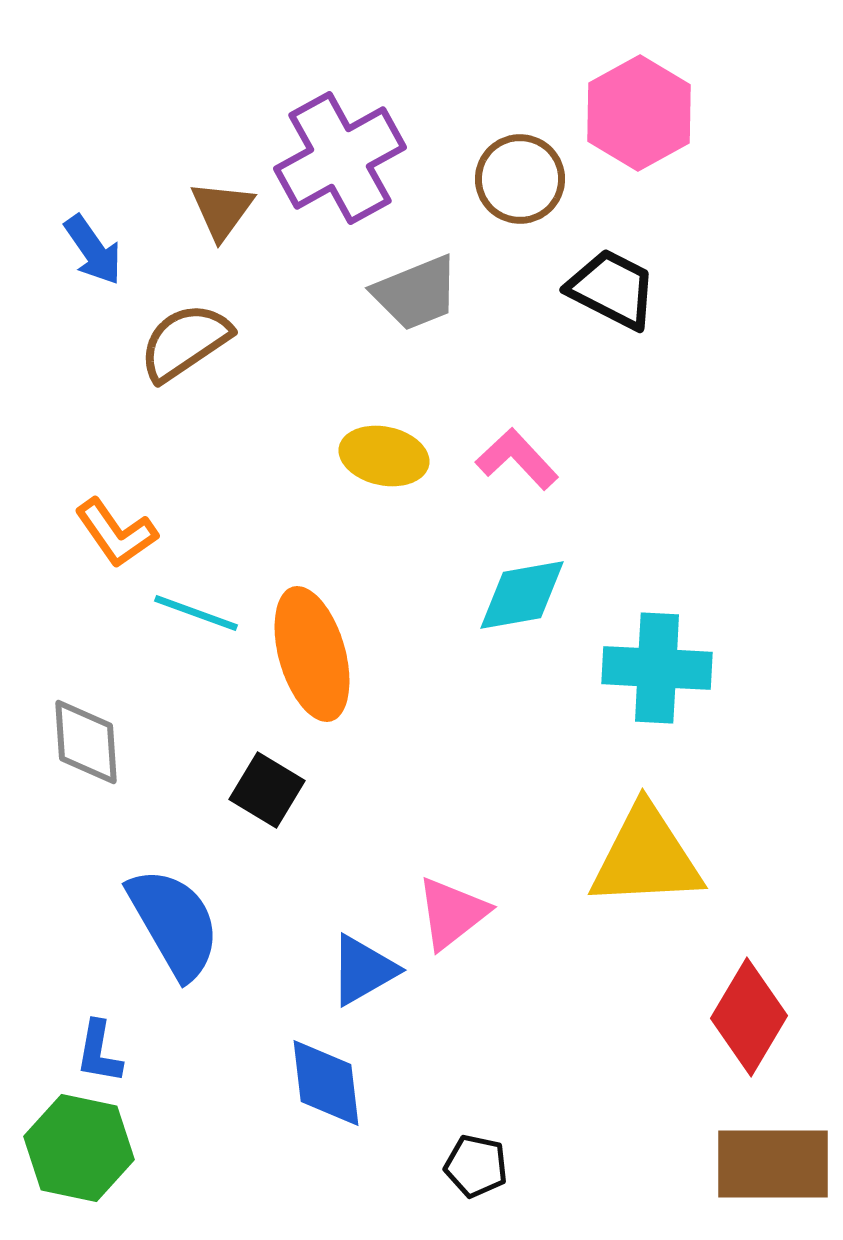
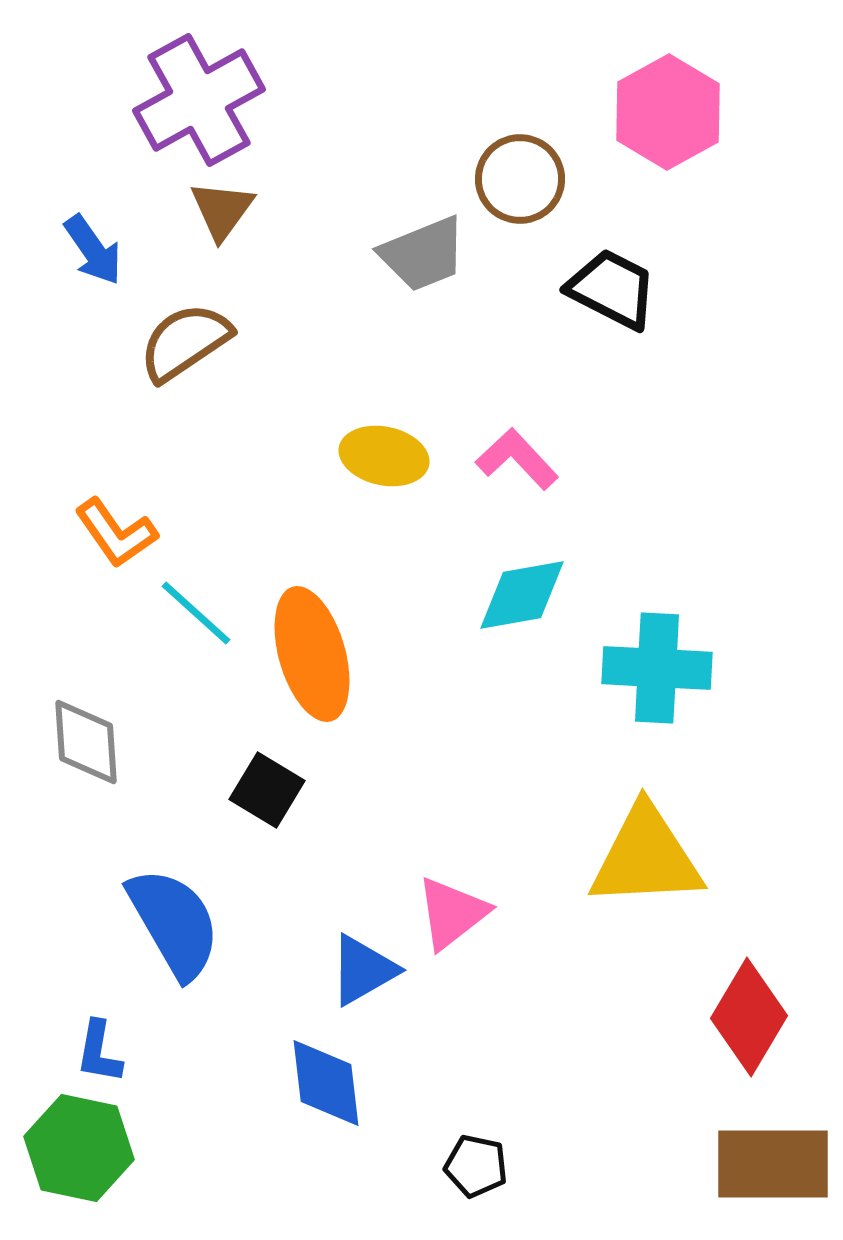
pink hexagon: moved 29 px right, 1 px up
purple cross: moved 141 px left, 58 px up
gray trapezoid: moved 7 px right, 39 px up
cyan line: rotated 22 degrees clockwise
